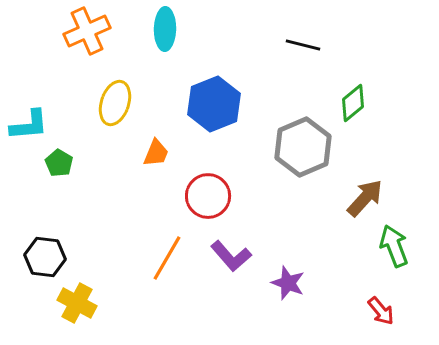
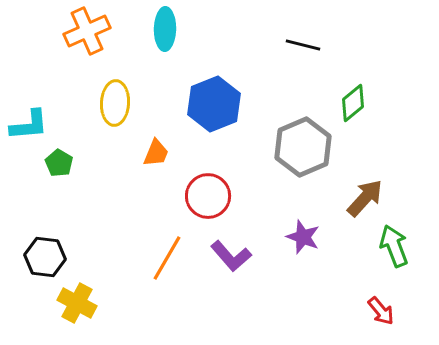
yellow ellipse: rotated 15 degrees counterclockwise
purple star: moved 15 px right, 46 px up
